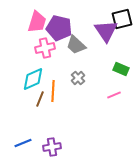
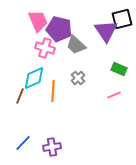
pink trapezoid: moved 1 px right, 1 px up; rotated 40 degrees counterclockwise
purple pentagon: moved 1 px down
pink cross: rotated 30 degrees clockwise
green rectangle: moved 2 px left
cyan diamond: moved 1 px right, 1 px up
brown line: moved 20 px left, 3 px up
blue line: rotated 24 degrees counterclockwise
